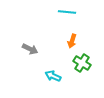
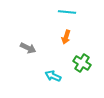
orange arrow: moved 6 px left, 4 px up
gray arrow: moved 2 px left, 1 px up
